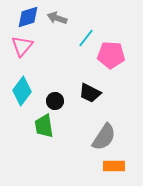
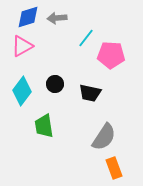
gray arrow: rotated 24 degrees counterclockwise
pink triangle: rotated 20 degrees clockwise
black trapezoid: rotated 15 degrees counterclockwise
black circle: moved 17 px up
orange rectangle: moved 2 px down; rotated 70 degrees clockwise
